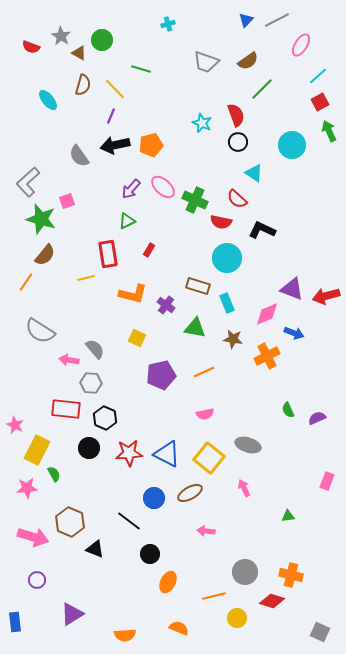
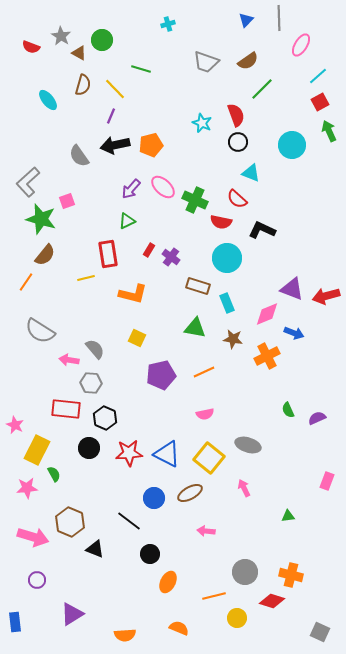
gray line at (277, 20): moved 2 px right, 2 px up; rotated 65 degrees counterclockwise
cyan triangle at (254, 173): moved 3 px left; rotated 12 degrees counterclockwise
purple cross at (166, 305): moved 5 px right, 48 px up
